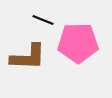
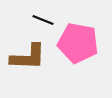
pink pentagon: rotated 12 degrees clockwise
